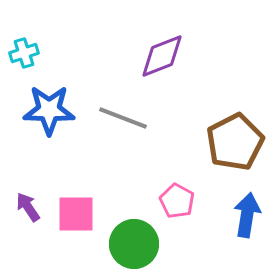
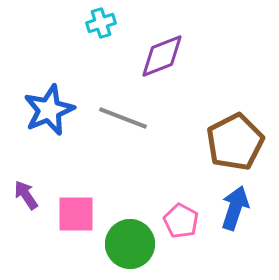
cyan cross: moved 77 px right, 30 px up
blue star: rotated 24 degrees counterclockwise
pink pentagon: moved 4 px right, 20 px down
purple arrow: moved 2 px left, 12 px up
blue arrow: moved 12 px left, 7 px up; rotated 9 degrees clockwise
green circle: moved 4 px left
